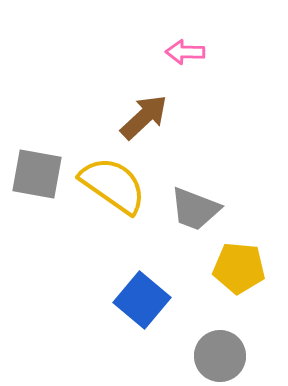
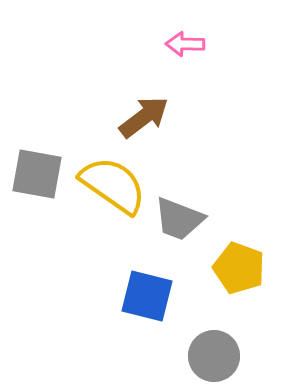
pink arrow: moved 8 px up
brown arrow: rotated 6 degrees clockwise
gray trapezoid: moved 16 px left, 10 px down
yellow pentagon: rotated 15 degrees clockwise
blue square: moved 5 px right, 4 px up; rotated 26 degrees counterclockwise
gray circle: moved 6 px left
